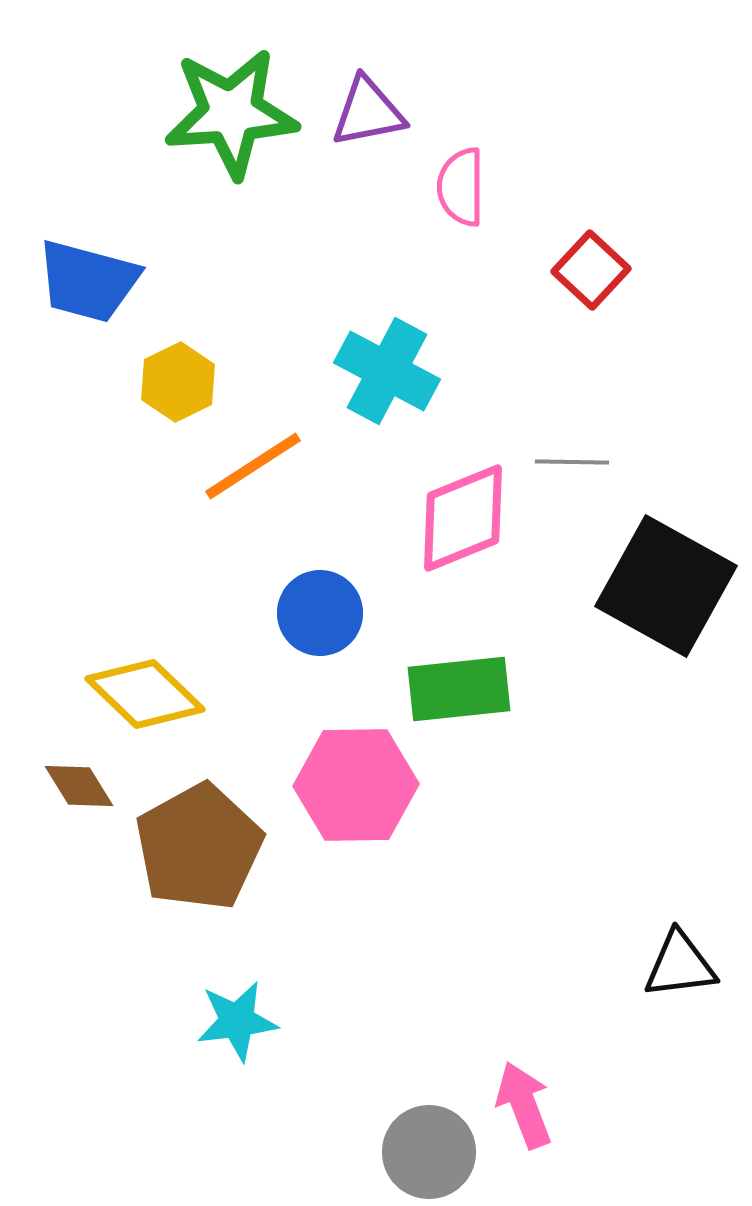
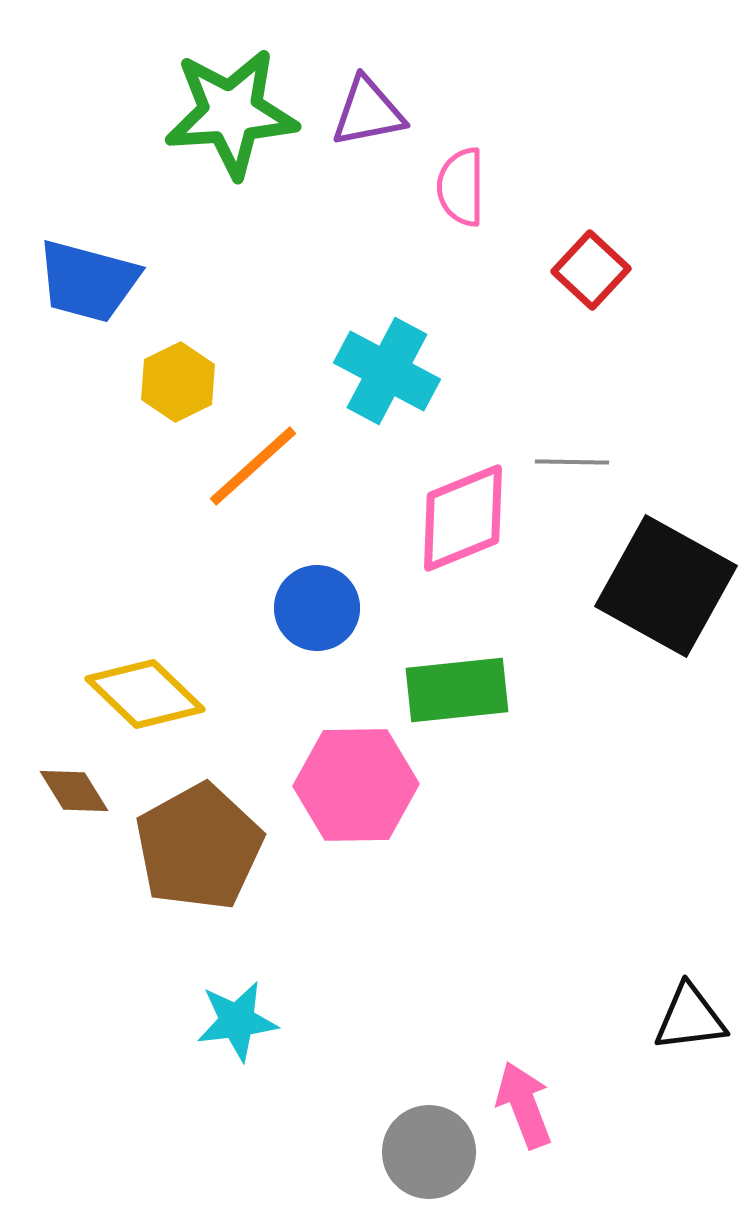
orange line: rotated 9 degrees counterclockwise
blue circle: moved 3 px left, 5 px up
green rectangle: moved 2 px left, 1 px down
brown diamond: moved 5 px left, 5 px down
black triangle: moved 10 px right, 53 px down
